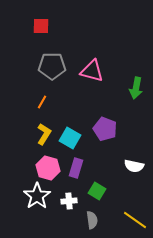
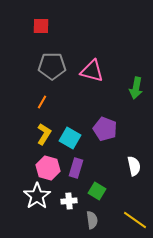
white semicircle: rotated 114 degrees counterclockwise
